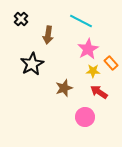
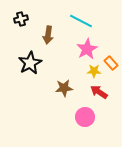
black cross: rotated 32 degrees clockwise
pink star: moved 1 px left
black star: moved 2 px left, 1 px up
yellow star: moved 1 px right
brown star: rotated 12 degrees clockwise
